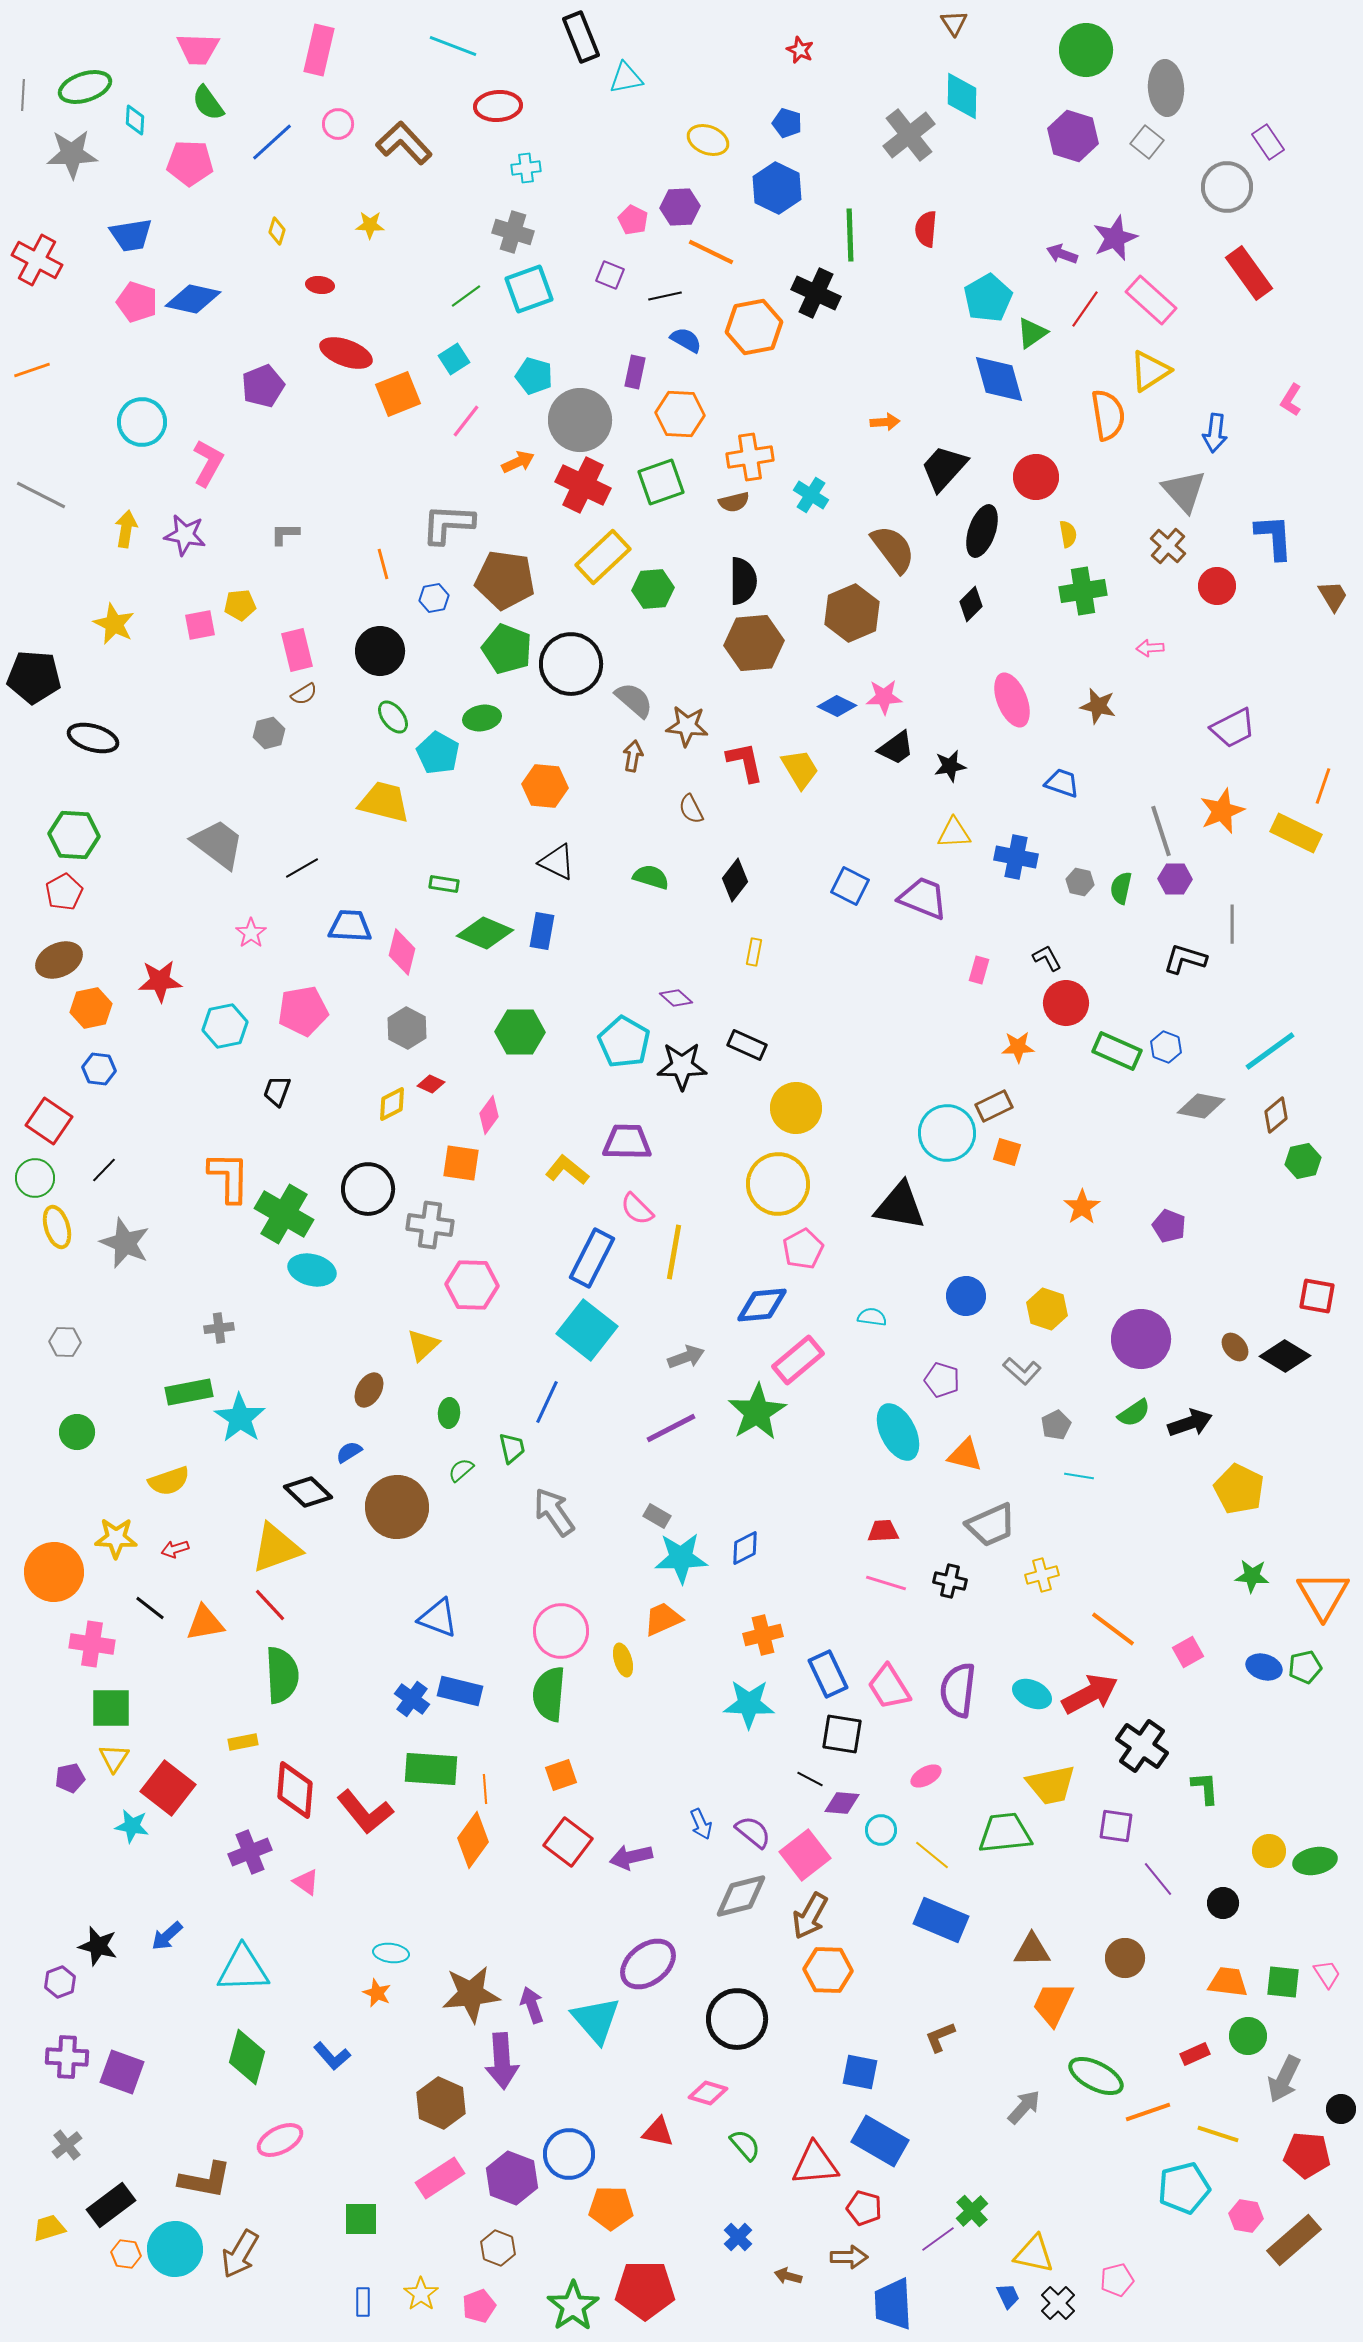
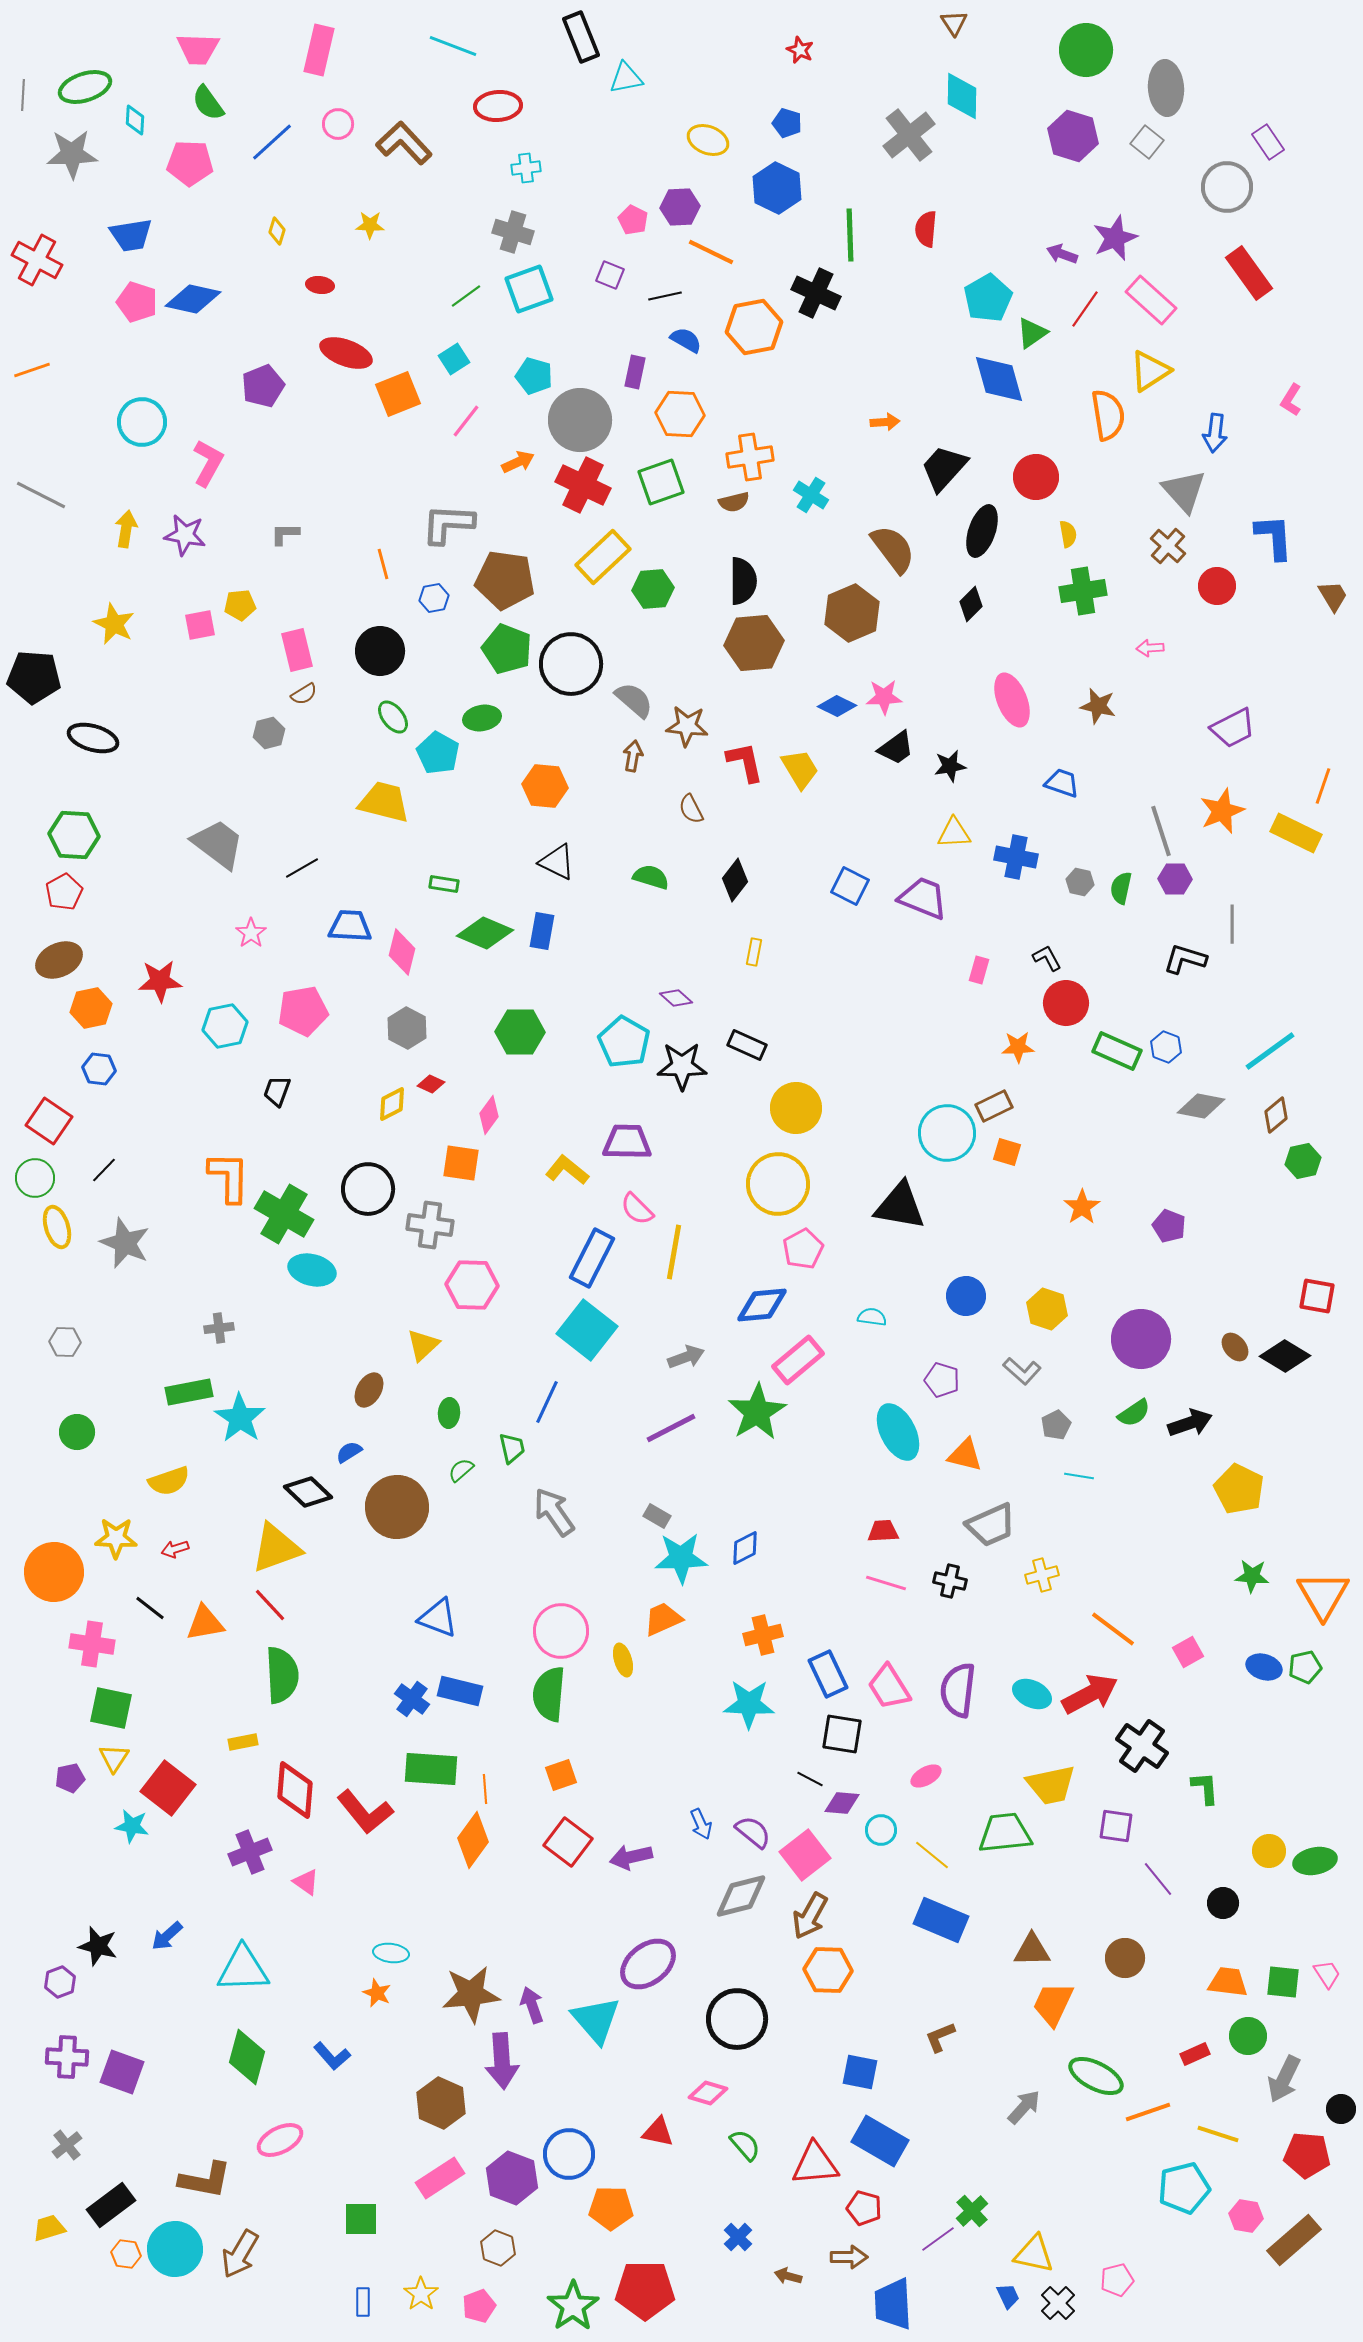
green square at (111, 1708): rotated 12 degrees clockwise
